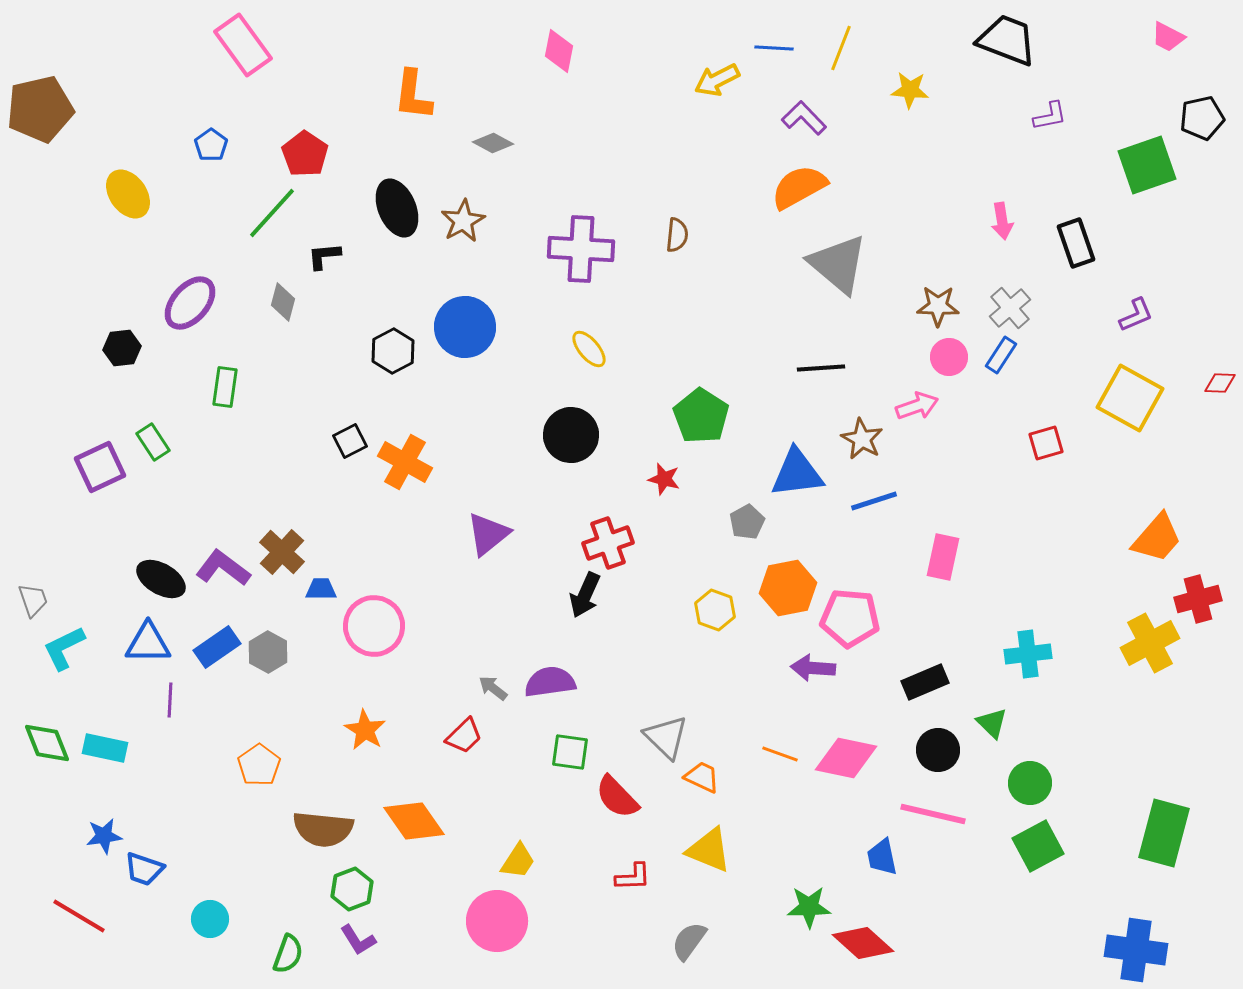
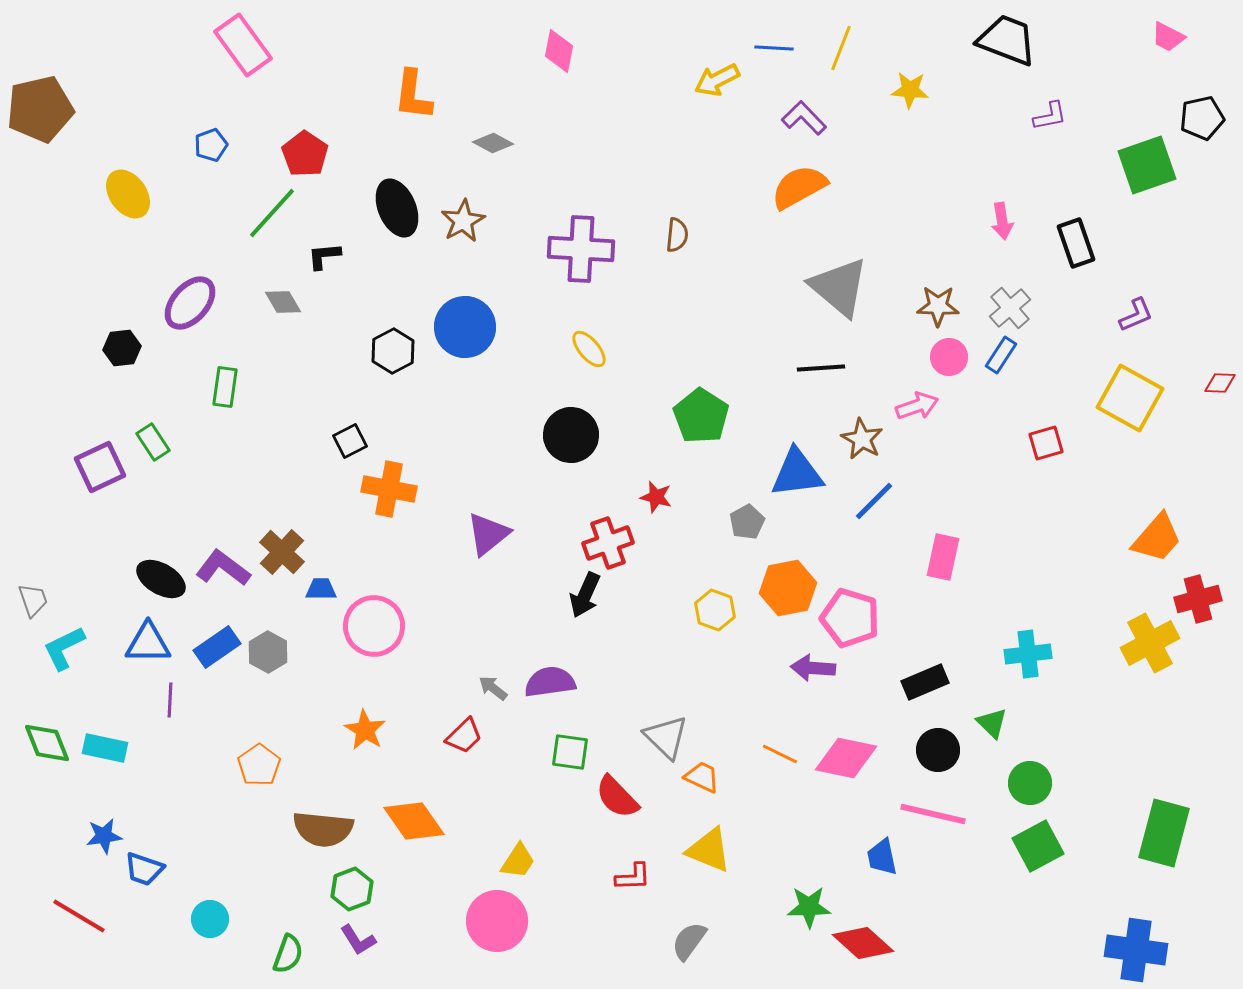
blue pentagon at (211, 145): rotated 16 degrees clockwise
gray triangle at (838, 264): moved 1 px right, 23 px down
gray diamond at (283, 302): rotated 45 degrees counterclockwise
orange cross at (405, 462): moved 16 px left, 27 px down; rotated 18 degrees counterclockwise
red star at (664, 479): moved 8 px left, 18 px down
blue line at (874, 501): rotated 27 degrees counterclockwise
pink pentagon at (850, 618): rotated 12 degrees clockwise
orange line at (780, 754): rotated 6 degrees clockwise
